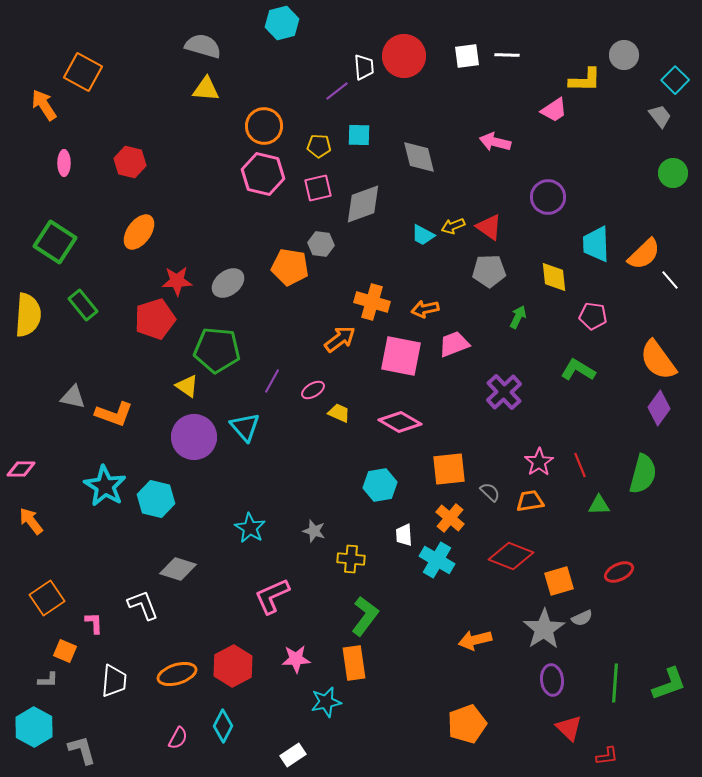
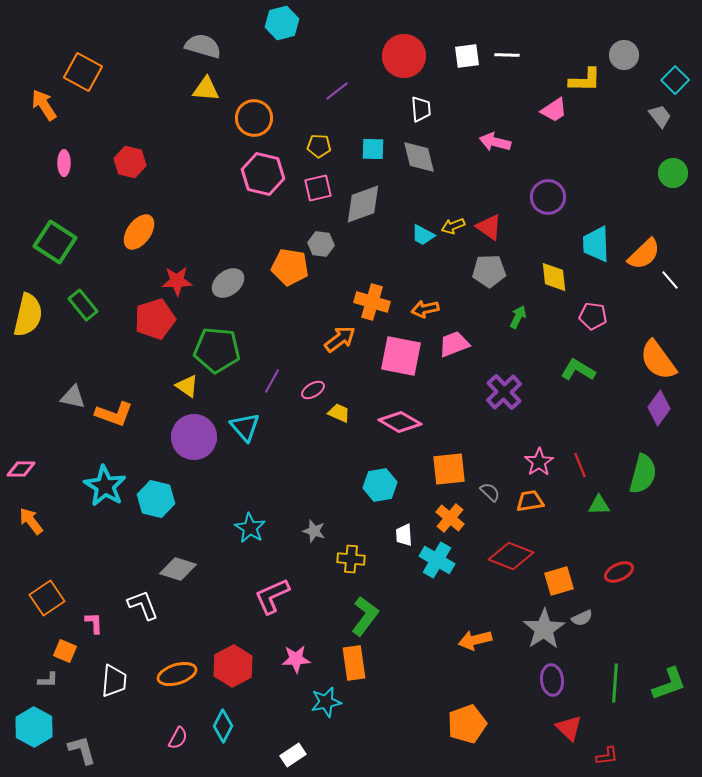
white trapezoid at (364, 67): moved 57 px right, 42 px down
orange circle at (264, 126): moved 10 px left, 8 px up
cyan square at (359, 135): moved 14 px right, 14 px down
yellow semicircle at (28, 315): rotated 9 degrees clockwise
